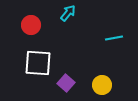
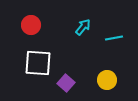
cyan arrow: moved 15 px right, 14 px down
yellow circle: moved 5 px right, 5 px up
